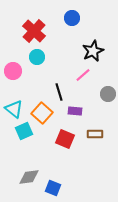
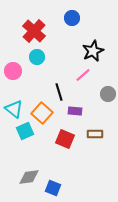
cyan square: moved 1 px right
